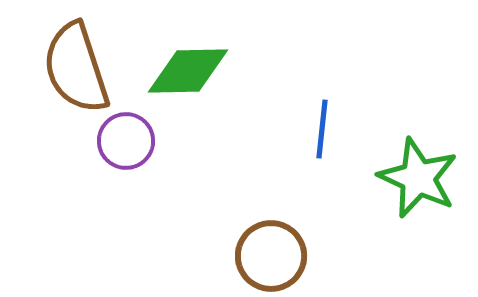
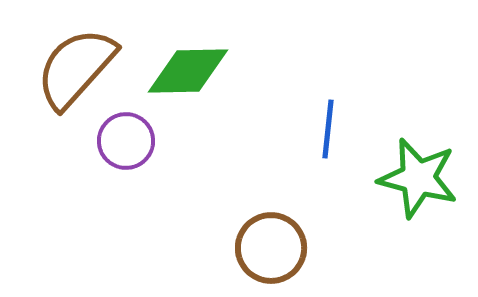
brown semicircle: rotated 60 degrees clockwise
blue line: moved 6 px right
green star: rotated 10 degrees counterclockwise
brown circle: moved 8 px up
